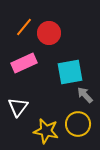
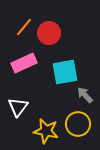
cyan square: moved 5 px left
